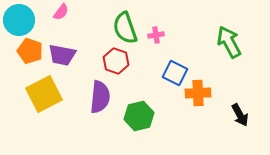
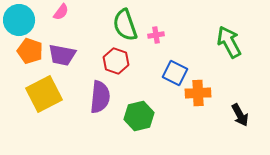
green semicircle: moved 3 px up
